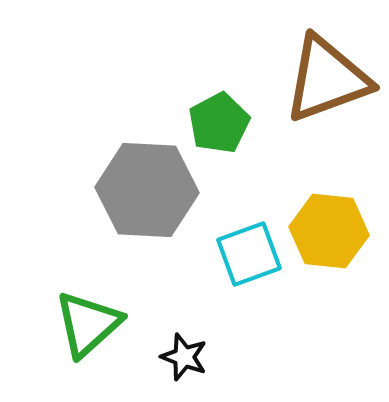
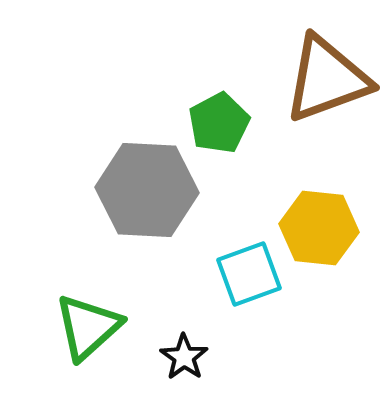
yellow hexagon: moved 10 px left, 3 px up
cyan square: moved 20 px down
green triangle: moved 3 px down
black star: rotated 15 degrees clockwise
